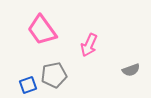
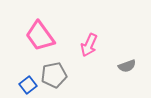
pink trapezoid: moved 2 px left, 6 px down
gray semicircle: moved 4 px left, 4 px up
blue square: rotated 18 degrees counterclockwise
